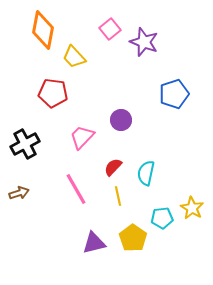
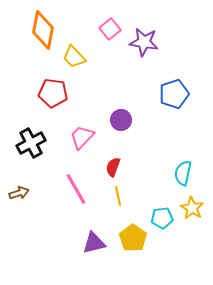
purple star: rotated 12 degrees counterclockwise
black cross: moved 6 px right, 1 px up
red semicircle: rotated 24 degrees counterclockwise
cyan semicircle: moved 37 px right
